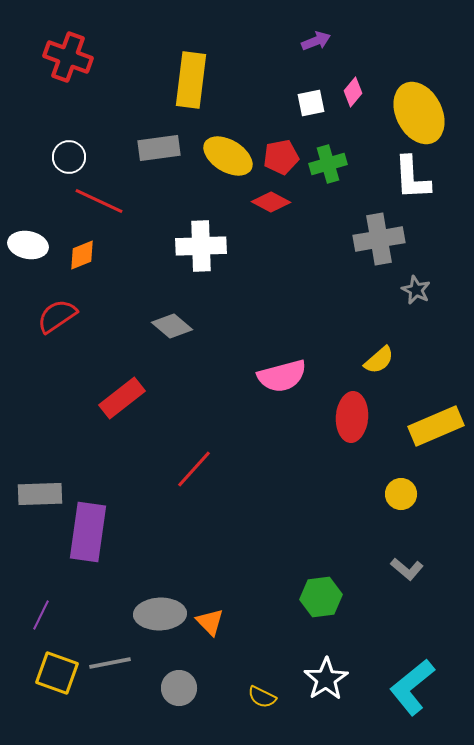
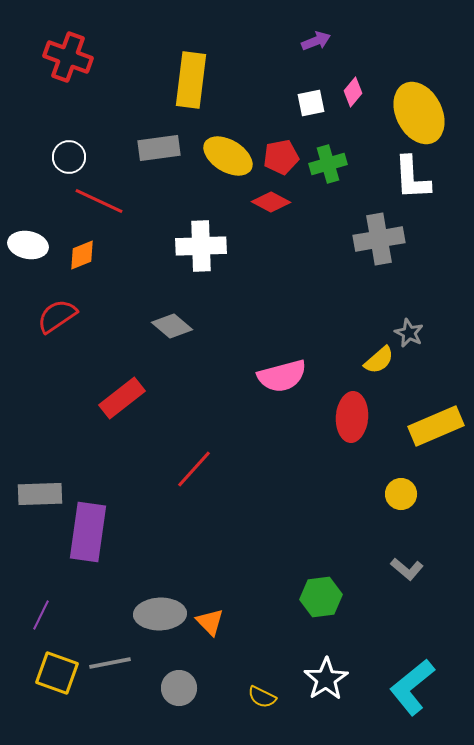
gray star at (416, 290): moved 7 px left, 43 px down
